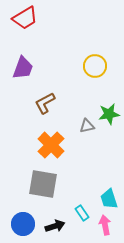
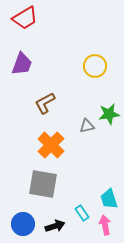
purple trapezoid: moved 1 px left, 4 px up
